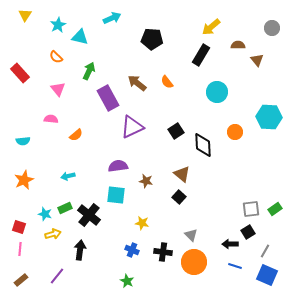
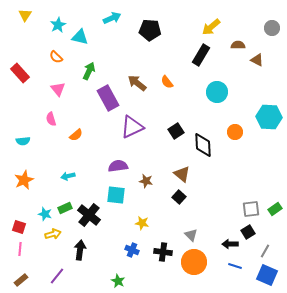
black pentagon at (152, 39): moved 2 px left, 9 px up
brown triangle at (257, 60): rotated 24 degrees counterclockwise
pink semicircle at (51, 119): rotated 112 degrees counterclockwise
green star at (127, 281): moved 9 px left
